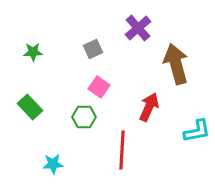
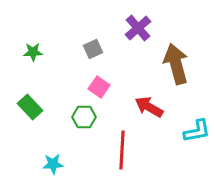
red arrow: rotated 84 degrees counterclockwise
